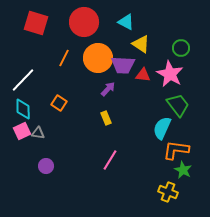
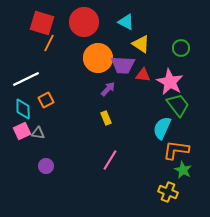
red square: moved 6 px right
orange line: moved 15 px left, 15 px up
pink star: moved 8 px down
white line: moved 3 px right, 1 px up; rotated 20 degrees clockwise
orange square: moved 13 px left, 3 px up; rotated 28 degrees clockwise
